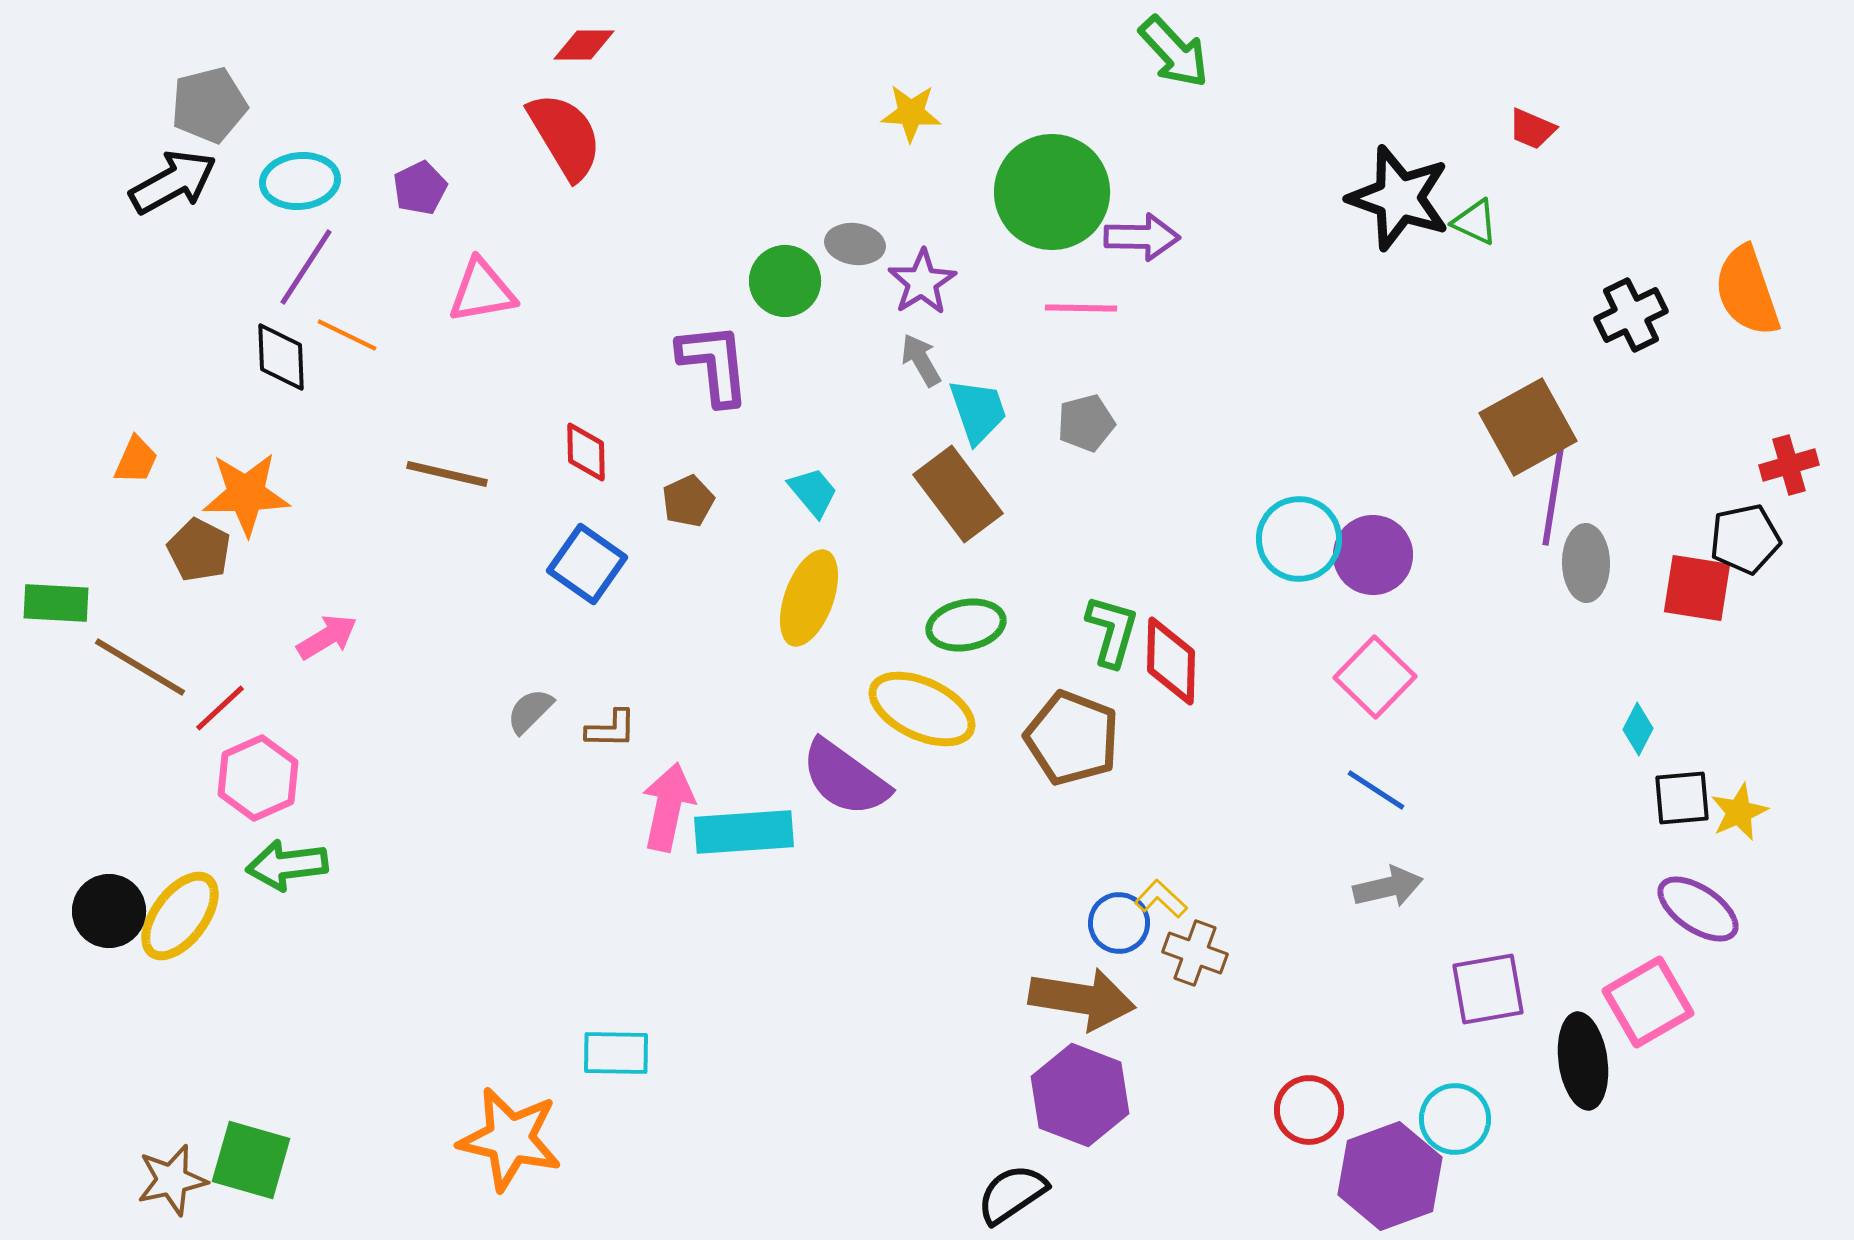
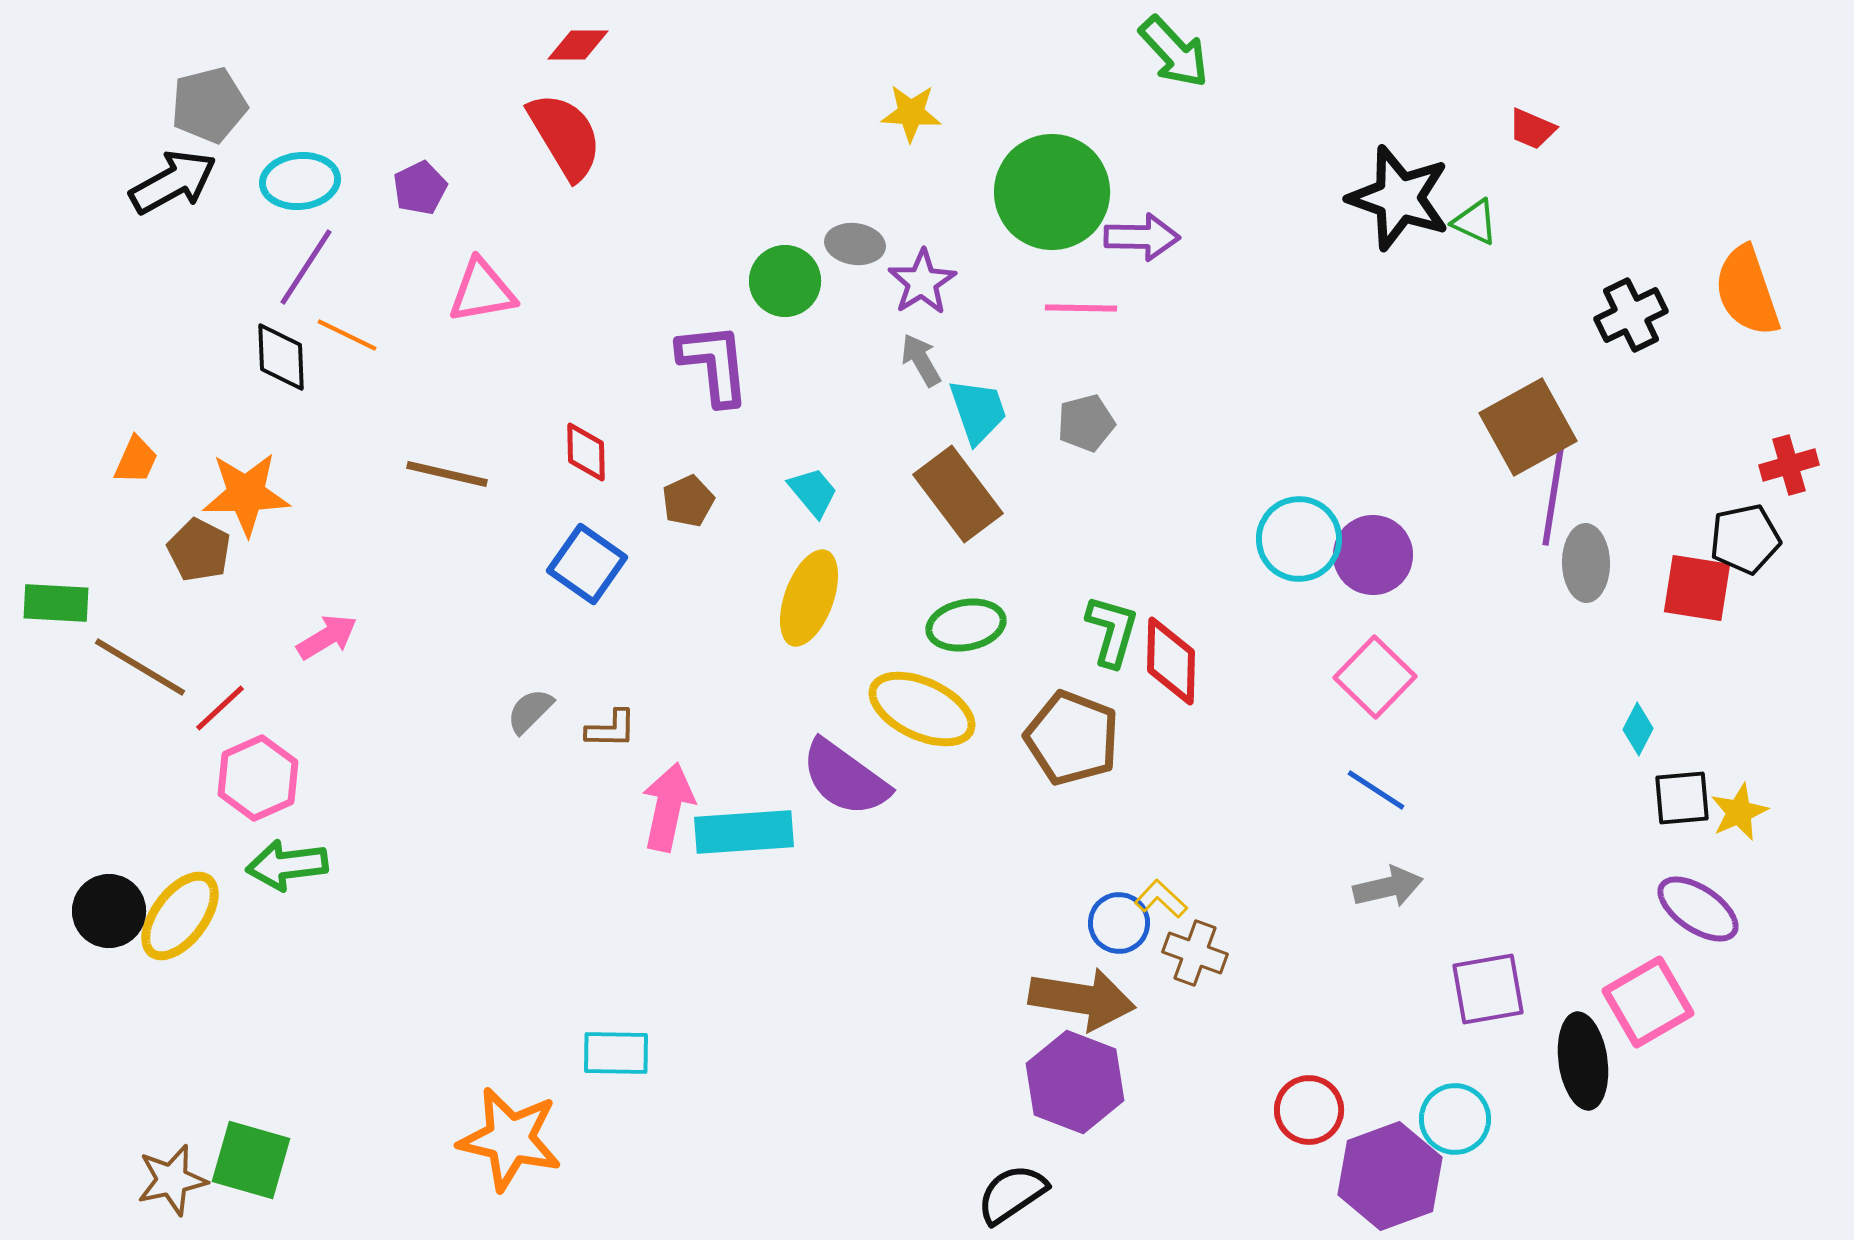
red diamond at (584, 45): moved 6 px left
purple hexagon at (1080, 1095): moved 5 px left, 13 px up
